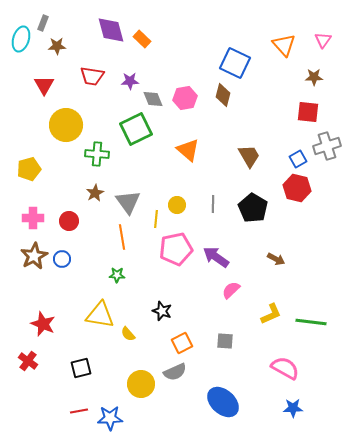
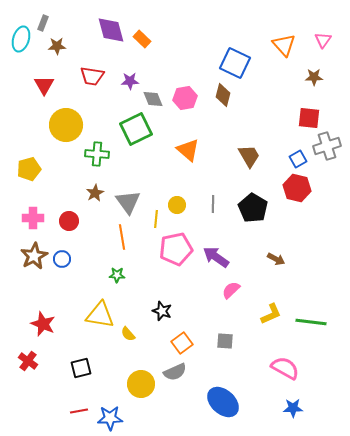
red square at (308, 112): moved 1 px right, 6 px down
orange square at (182, 343): rotated 10 degrees counterclockwise
